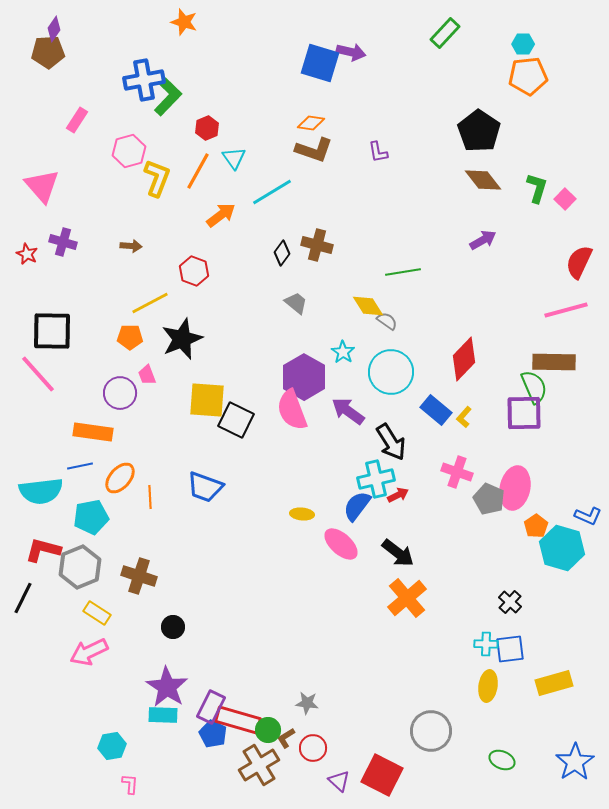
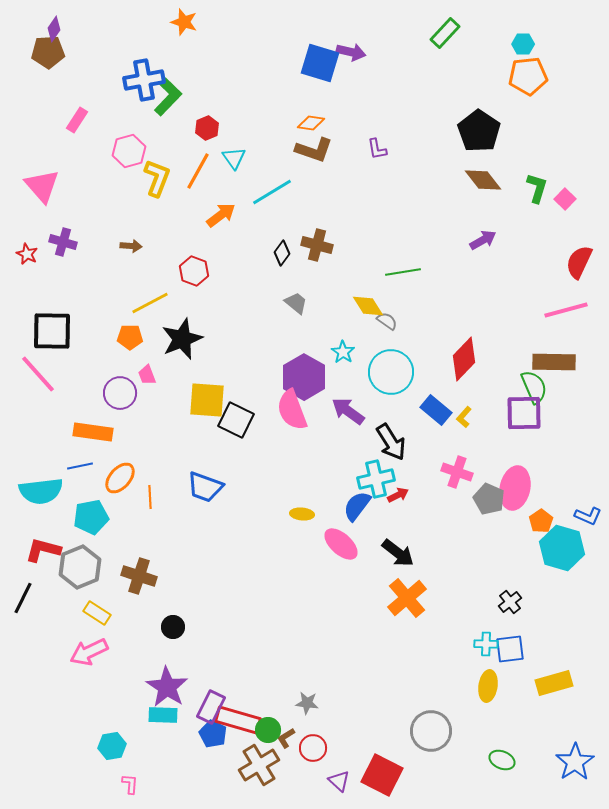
purple L-shape at (378, 152): moved 1 px left, 3 px up
orange pentagon at (536, 526): moved 5 px right, 5 px up
black cross at (510, 602): rotated 10 degrees clockwise
